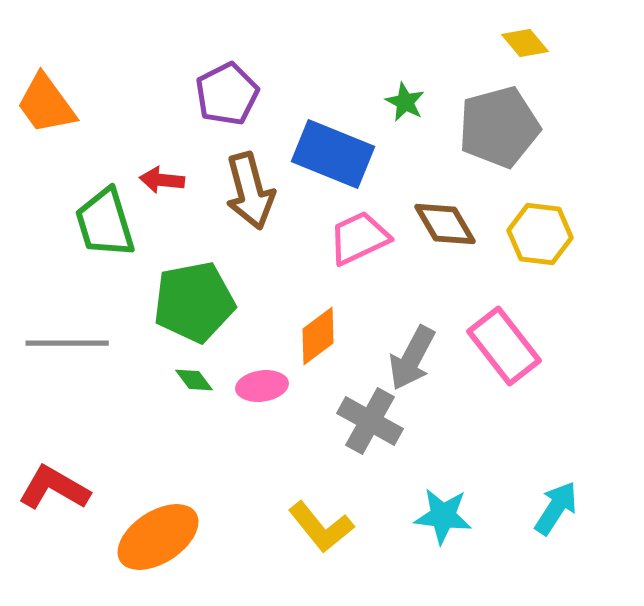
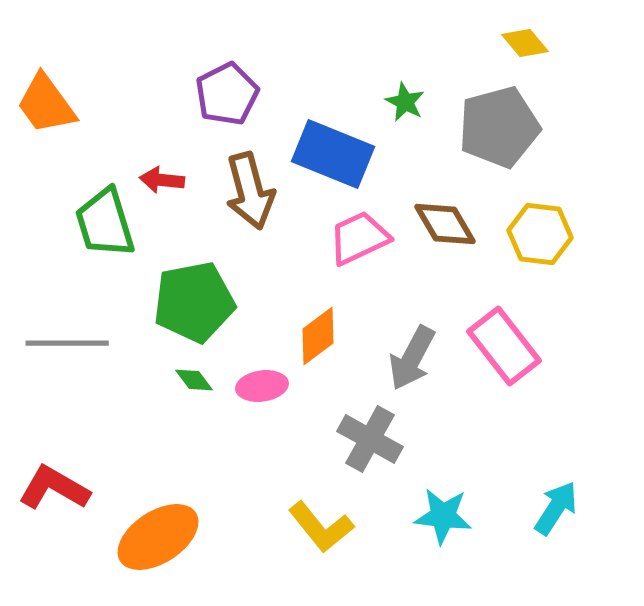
gray cross: moved 18 px down
